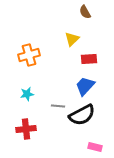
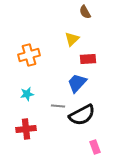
red rectangle: moved 1 px left
blue trapezoid: moved 8 px left, 3 px up
pink rectangle: rotated 56 degrees clockwise
